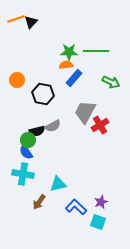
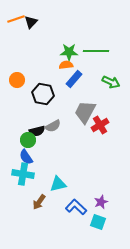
blue rectangle: moved 1 px down
blue semicircle: moved 5 px down
